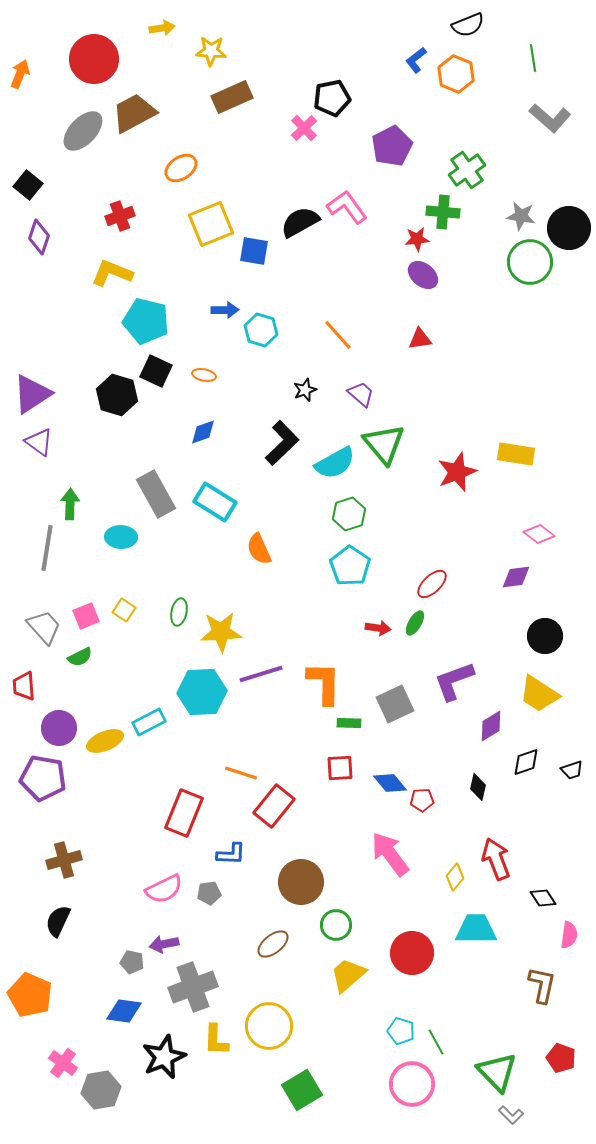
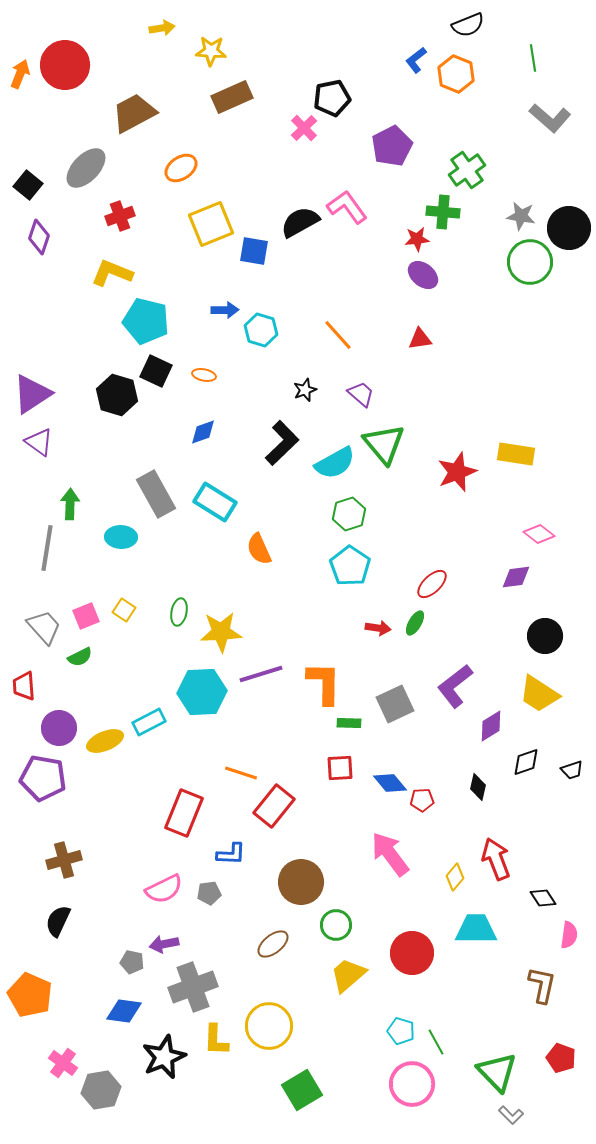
red circle at (94, 59): moved 29 px left, 6 px down
gray ellipse at (83, 131): moved 3 px right, 37 px down
purple L-shape at (454, 681): moved 1 px right, 5 px down; rotated 18 degrees counterclockwise
